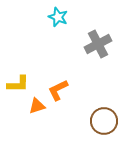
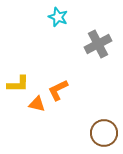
orange triangle: moved 2 px up; rotated 30 degrees clockwise
brown circle: moved 12 px down
